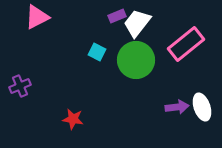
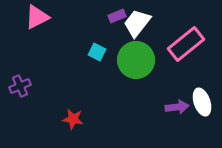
white ellipse: moved 5 px up
